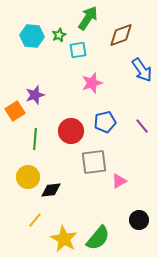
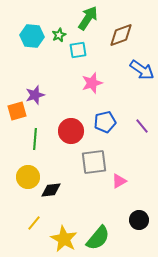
blue arrow: rotated 20 degrees counterclockwise
orange square: moved 2 px right; rotated 18 degrees clockwise
yellow line: moved 1 px left, 3 px down
